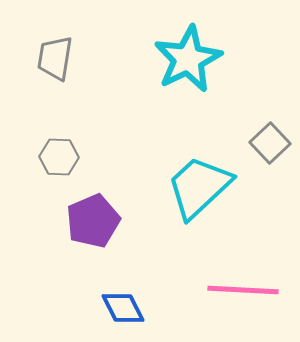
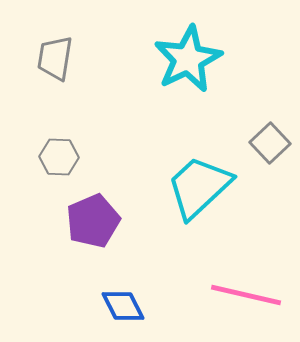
pink line: moved 3 px right, 5 px down; rotated 10 degrees clockwise
blue diamond: moved 2 px up
